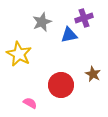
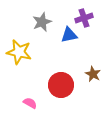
yellow star: moved 2 px up; rotated 15 degrees counterclockwise
